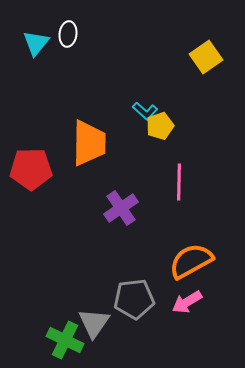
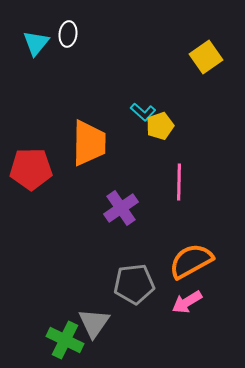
cyan L-shape: moved 2 px left, 1 px down
gray pentagon: moved 15 px up
